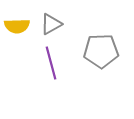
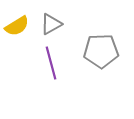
yellow semicircle: rotated 30 degrees counterclockwise
